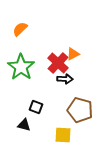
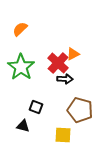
black triangle: moved 1 px left, 1 px down
